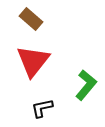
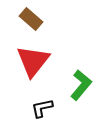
green L-shape: moved 5 px left
